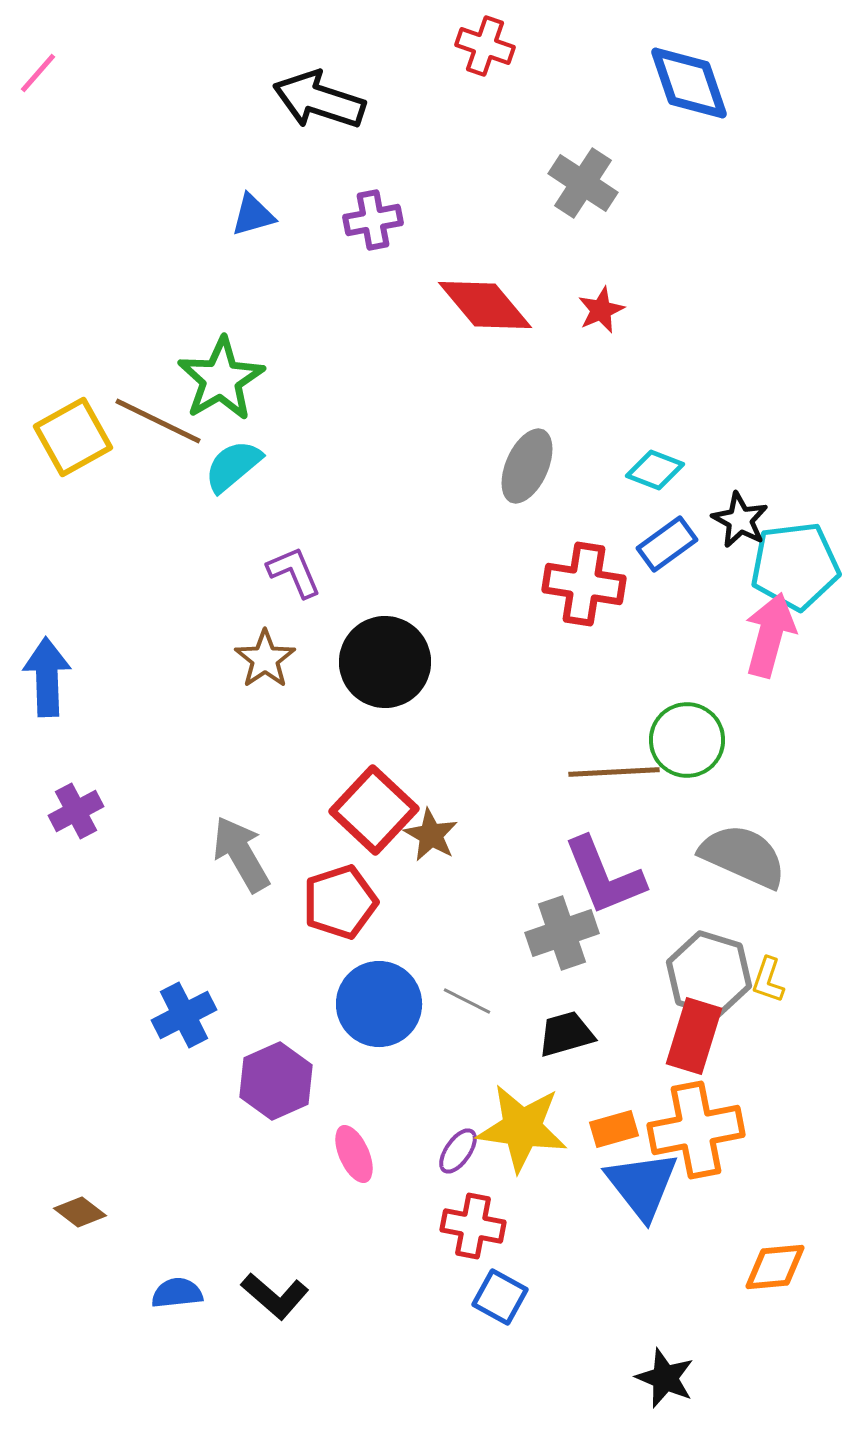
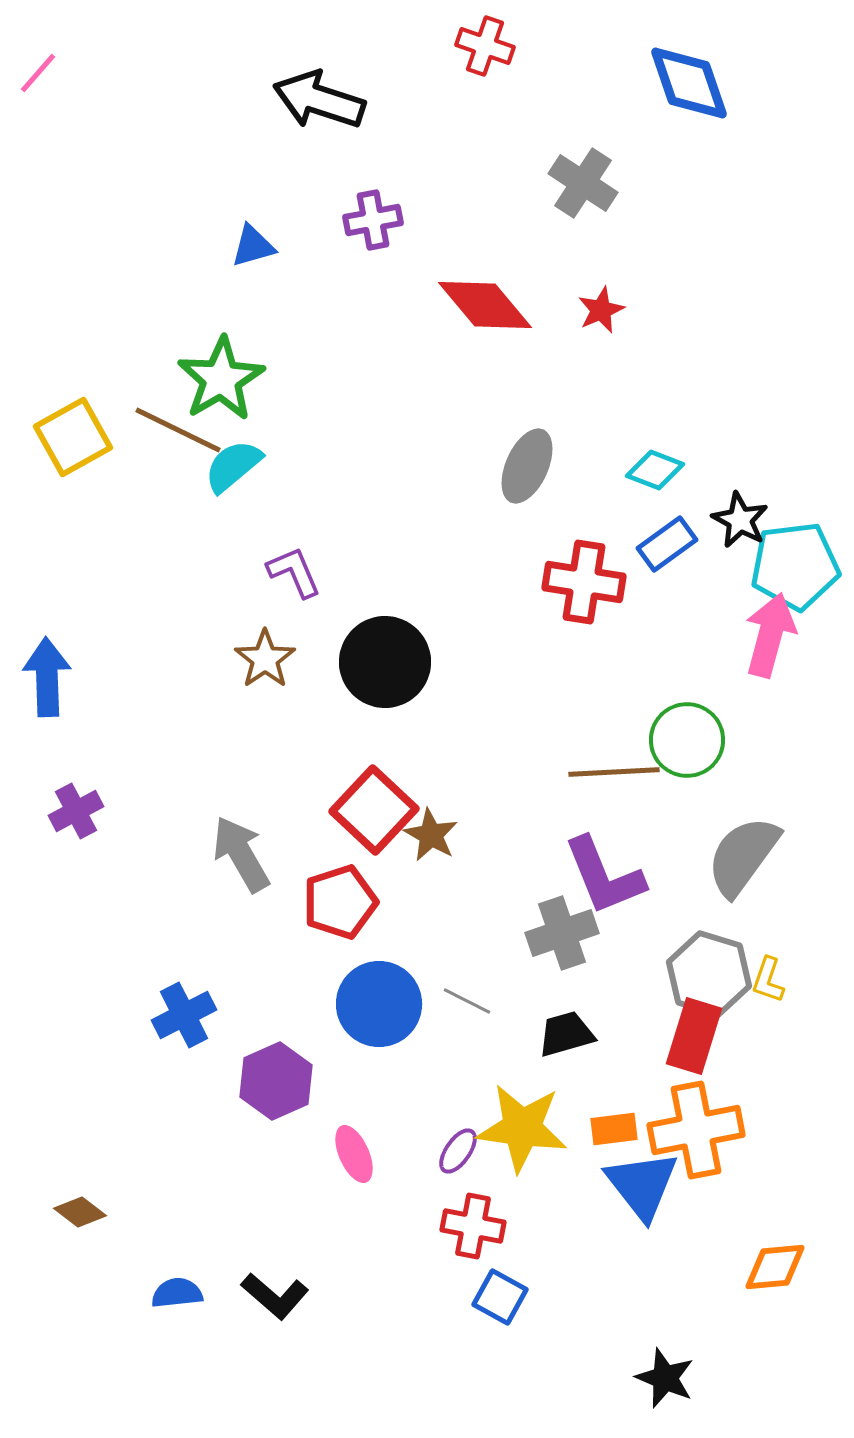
blue triangle at (253, 215): moved 31 px down
brown line at (158, 421): moved 20 px right, 9 px down
red cross at (584, 584): moved 2 px up
gray semicircle at (743, 856): rotated 78 degrees counterclockwise
orange rectangle at (614, 1129): rotated 9 degrees clockwise
